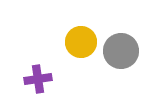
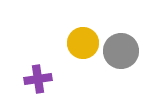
yellow circle: moved 2 px right, 1 px down
